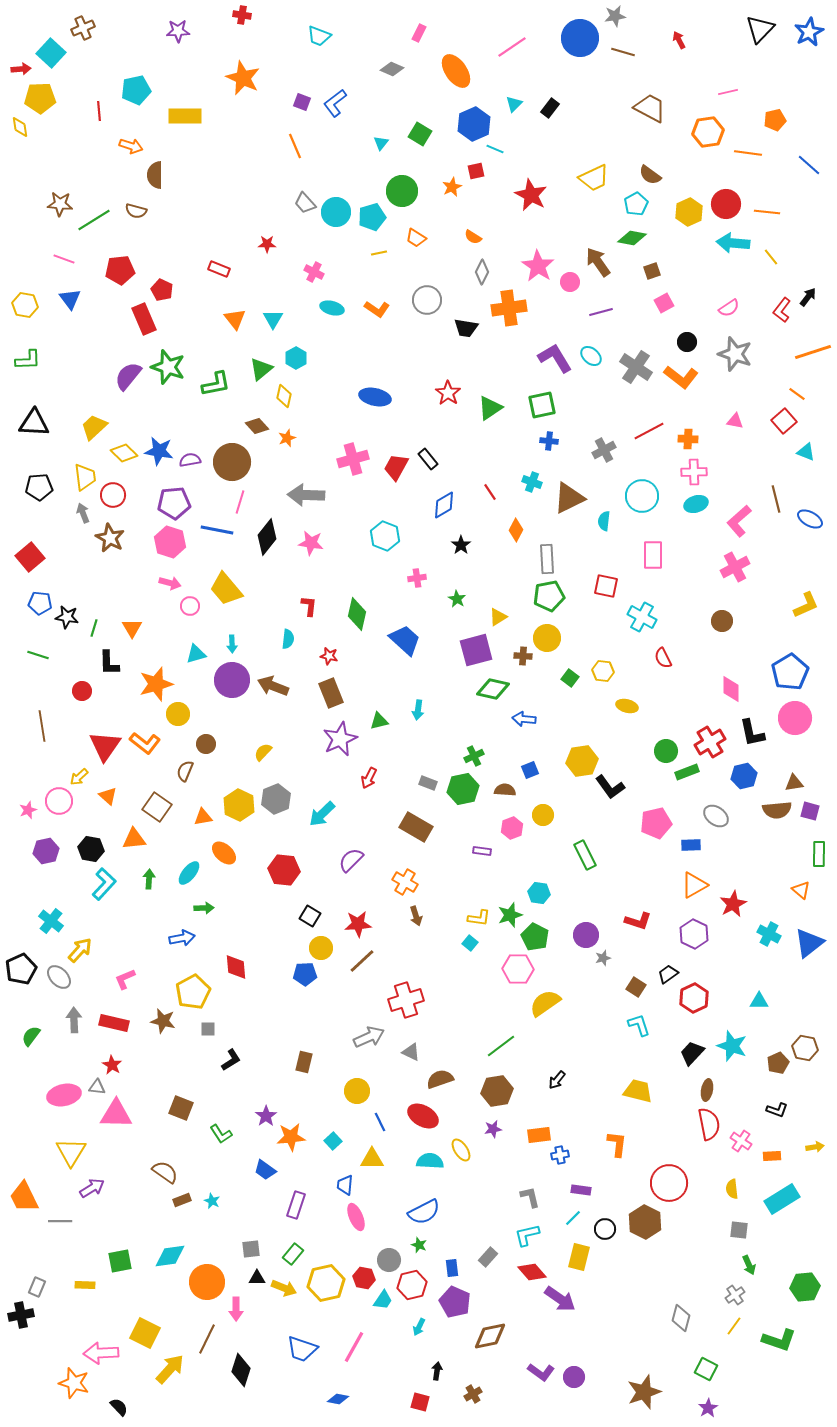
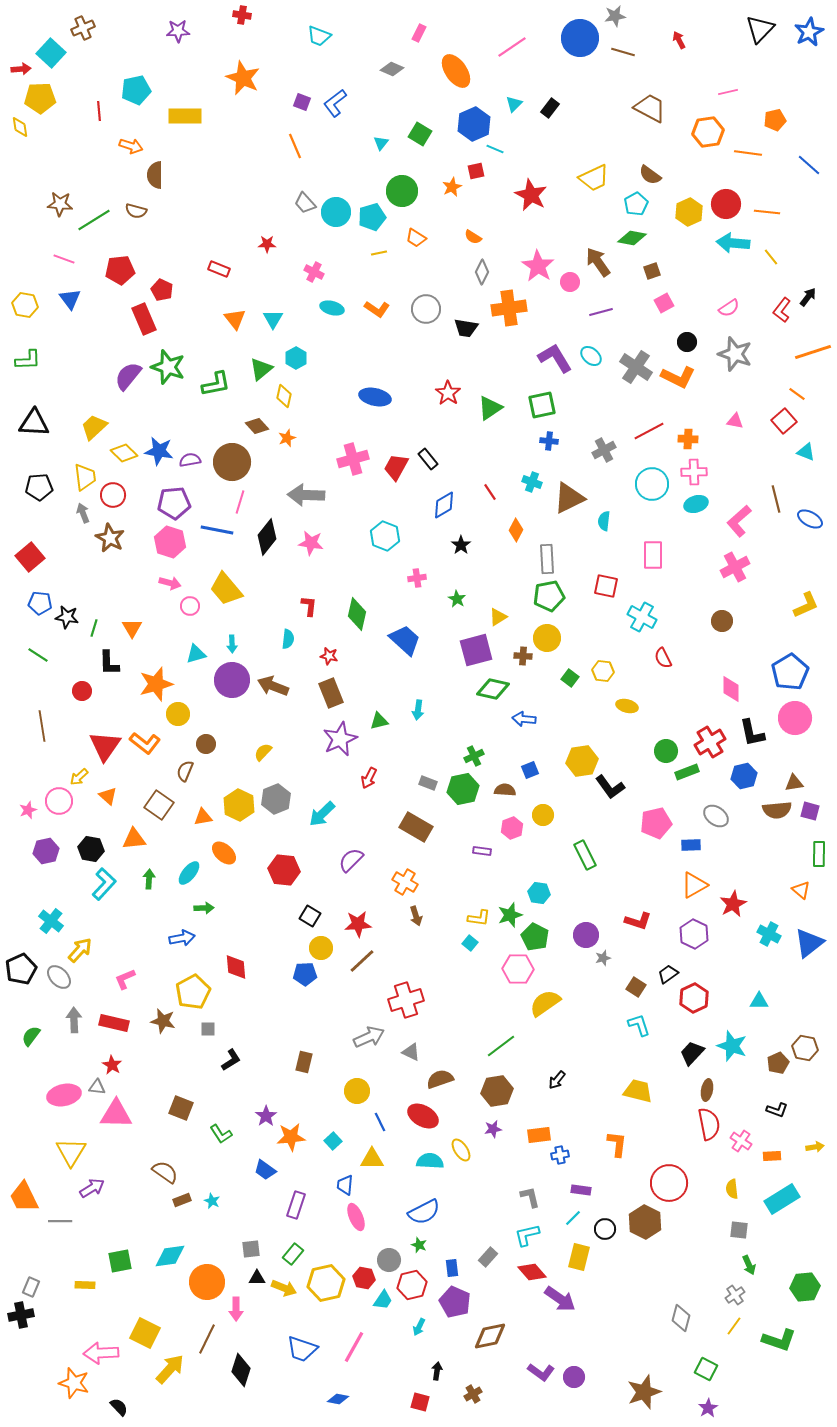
gray circle at (427, 300): moved 1 px left, 9 px down
orange L-shape at (681, 377): moved 3 px left; rotated 12 degrees counterclockwise
cyan circle at (642, 496): moved 10 px right, 12 px up
green line at (38, 655): rotated 15 degrees clockwise
brown square at (157, 807): moved 2 px right, 2 px up
gray rectangle at (37, 1287): moved 6 px left
